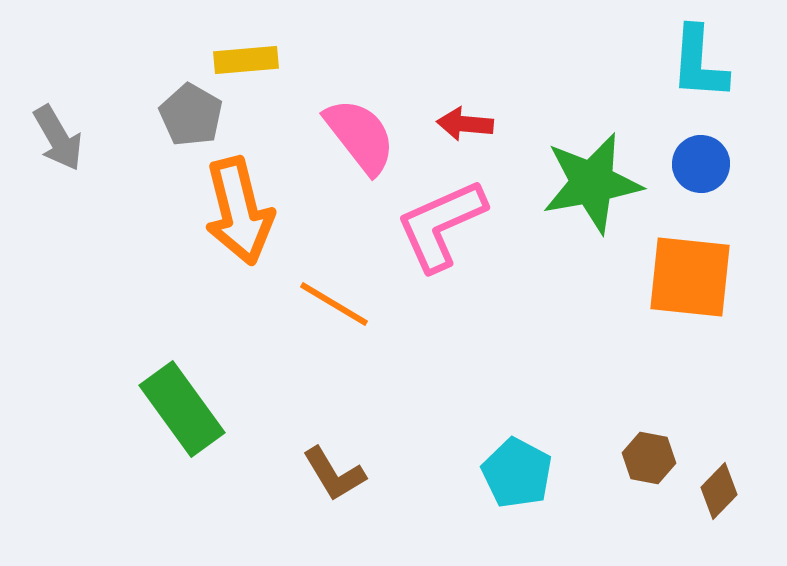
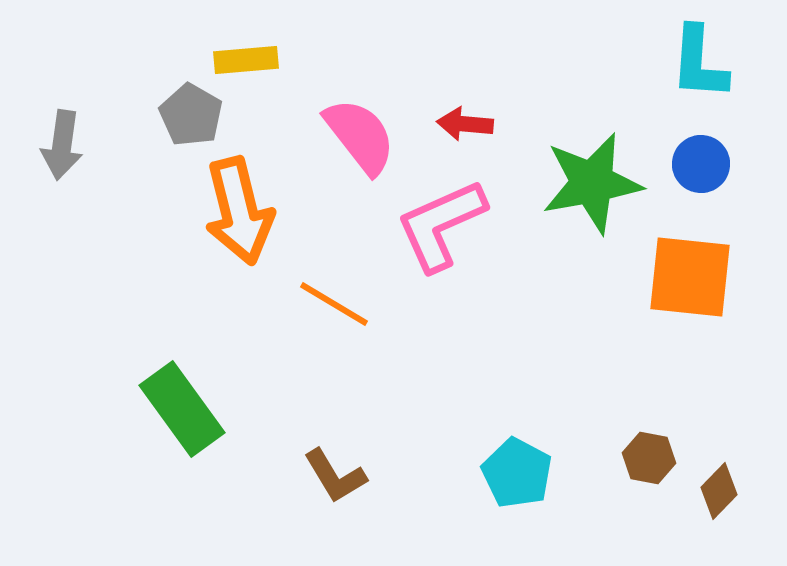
gray arrow: moved 4 px right, 7 px down; rotated 38 degrees clockwise
brown L-shape: moved 1 px right, 2 px down
